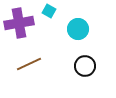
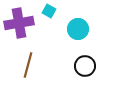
brown line: moved 1 px left, 1 px down; rotated 50 degrees counterclockwise
